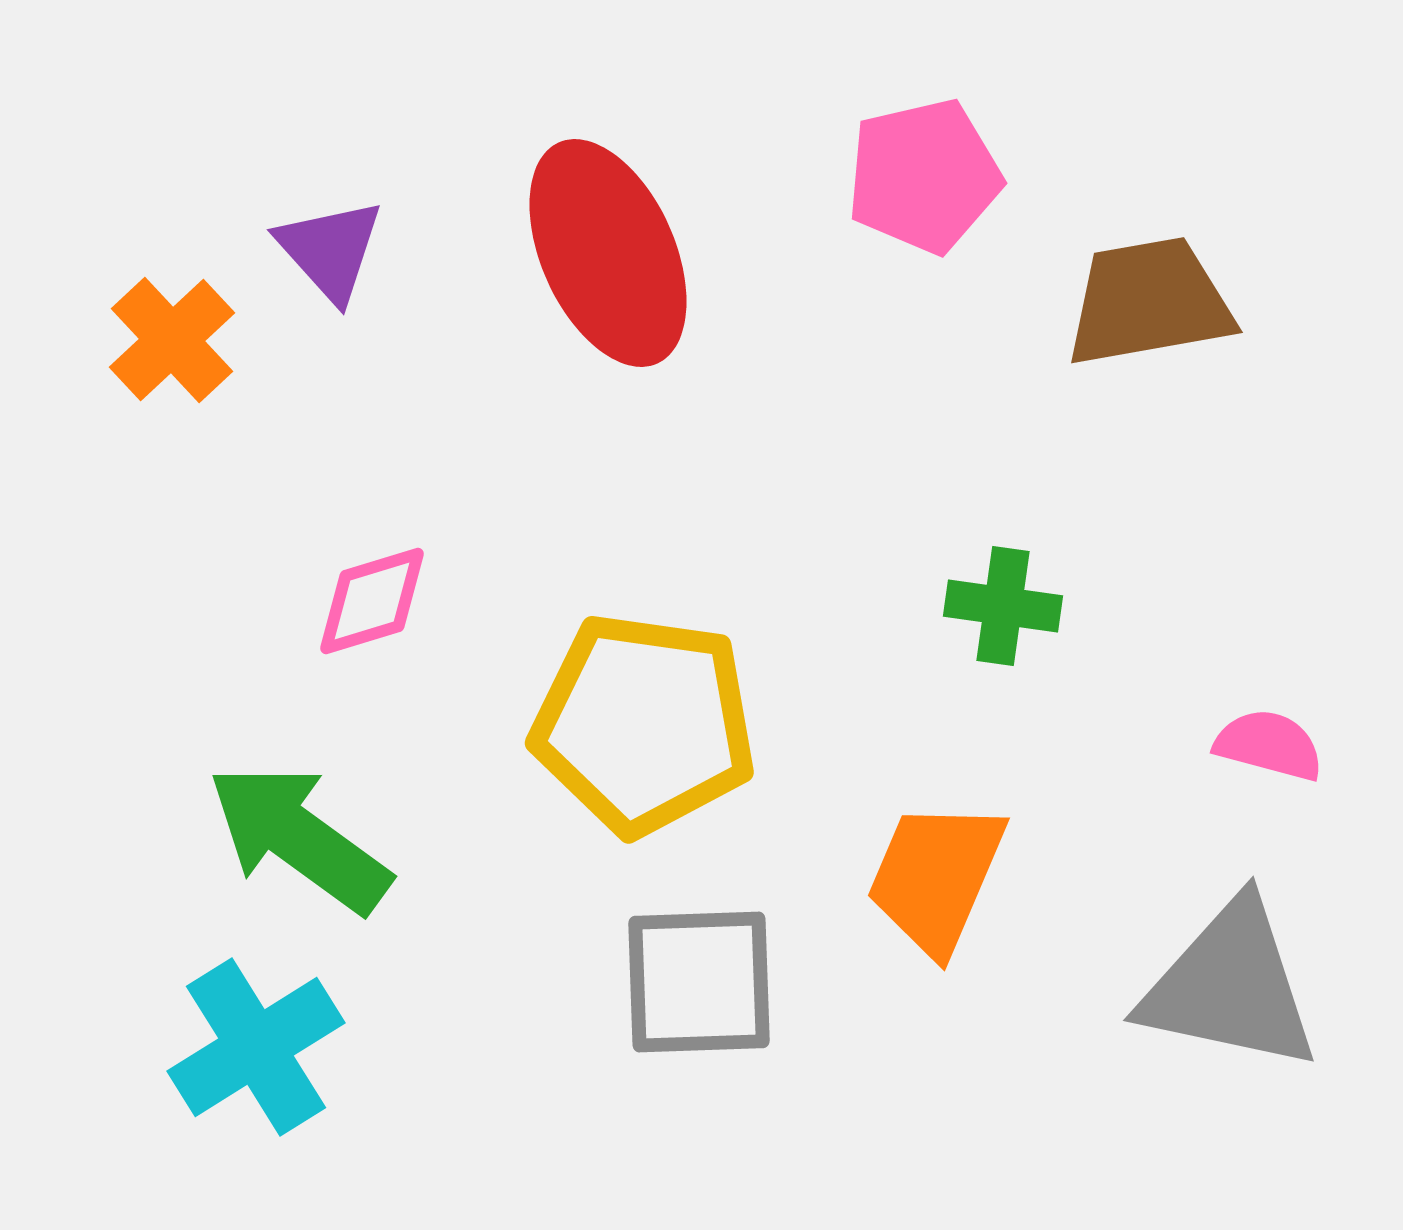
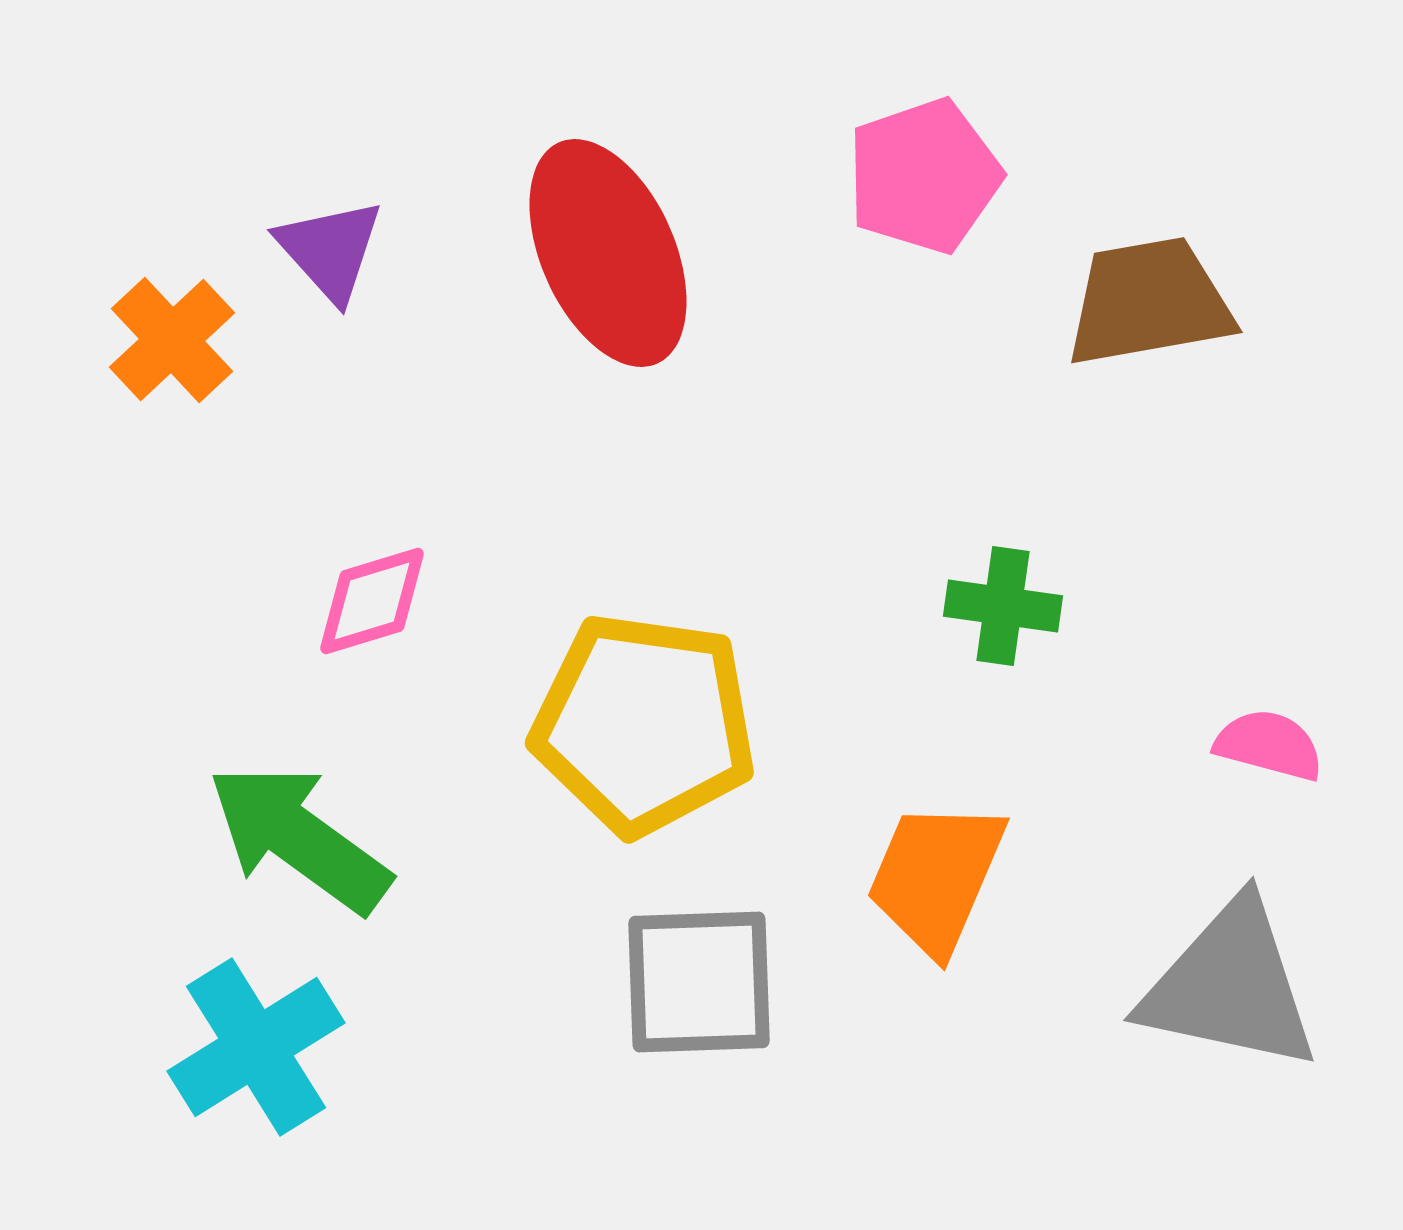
pink pentagon: rotated 6 degrees counterclockwise
